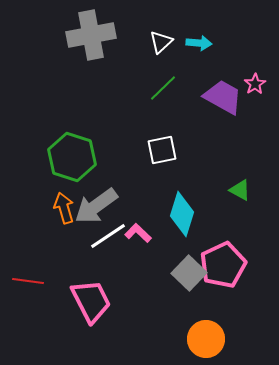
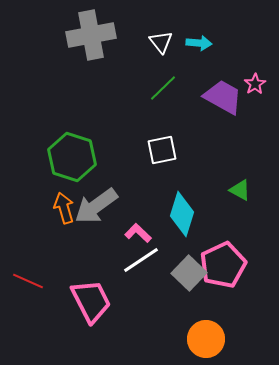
white triangle: rotated 25 degrees counterclockwise
white line: moved 33 px right, 24 px down
red line: rotated 16 degrees clockwise
